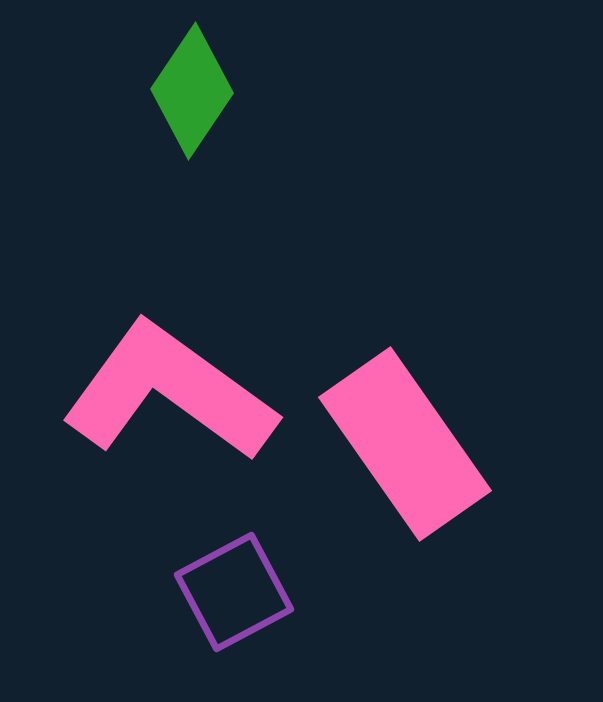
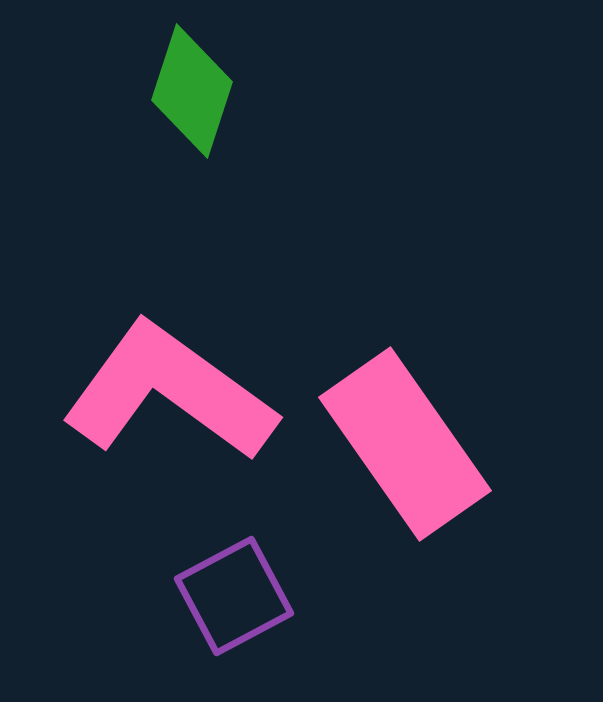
green diamond: rotated 16 degrees counterclockwise
purple square: moved 4 px down
